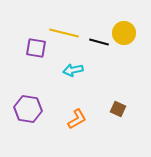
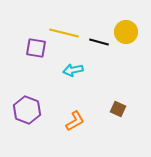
yellow circle: moved 2 px right, 1 px up
purple hexagon: moved 1 px left, 1 px down; rotated 12 degrees clockwise
orange L-shape: moved 2 px left, 2 px down
